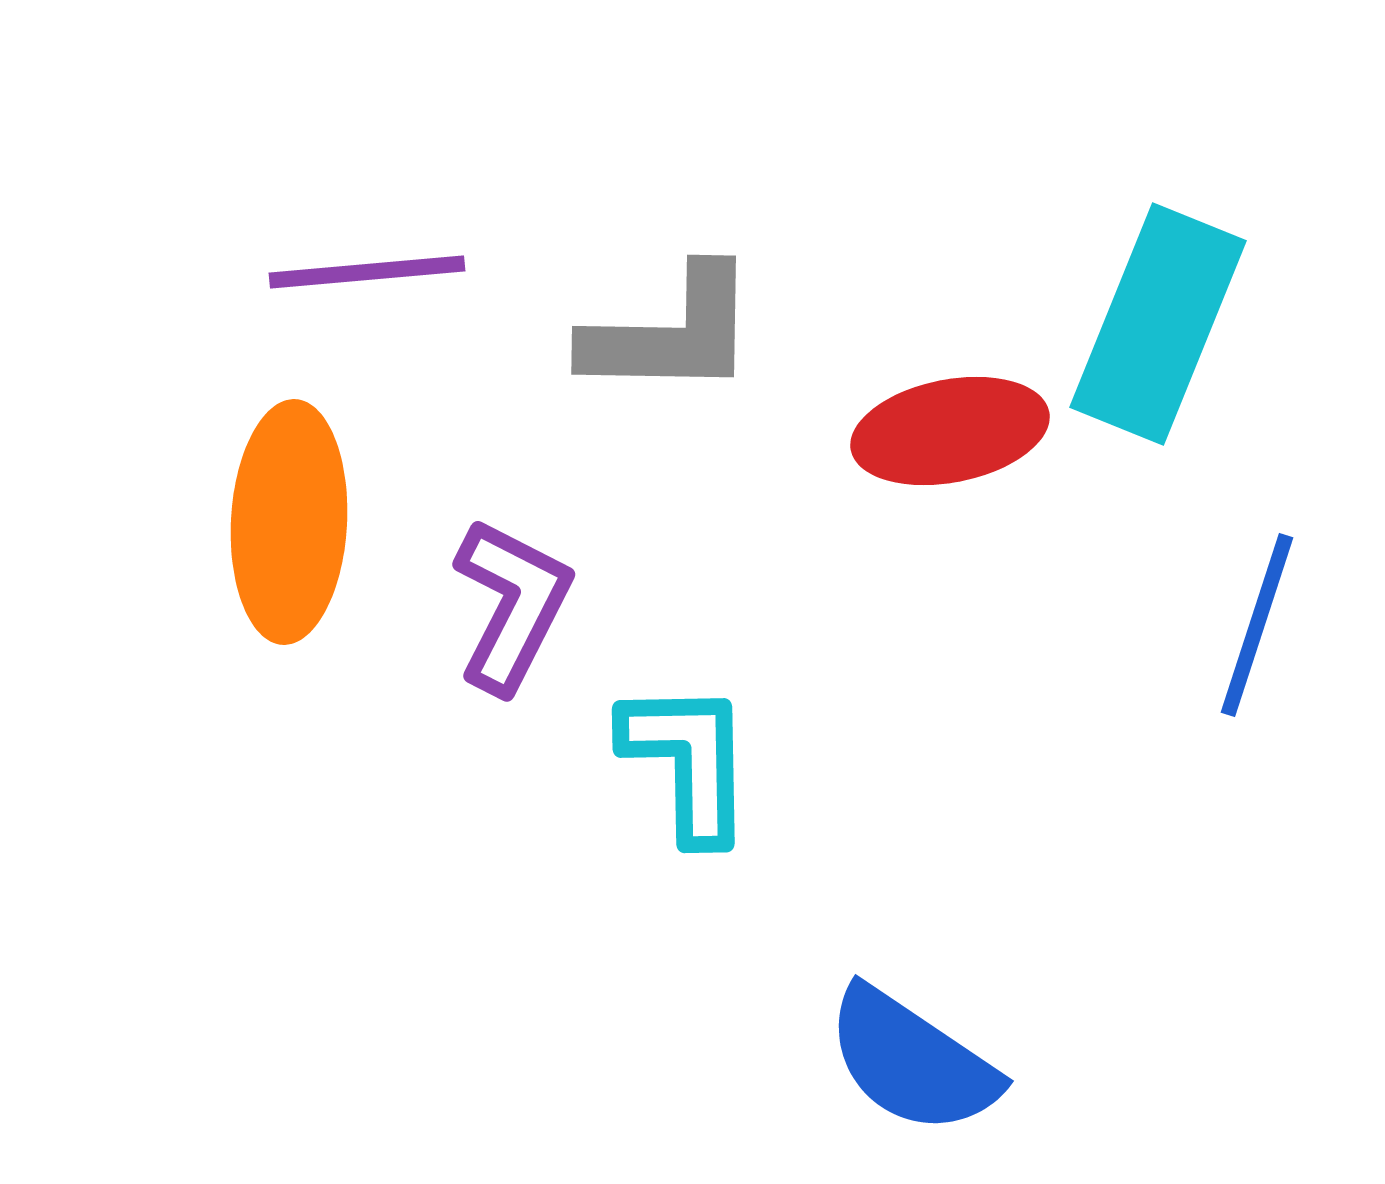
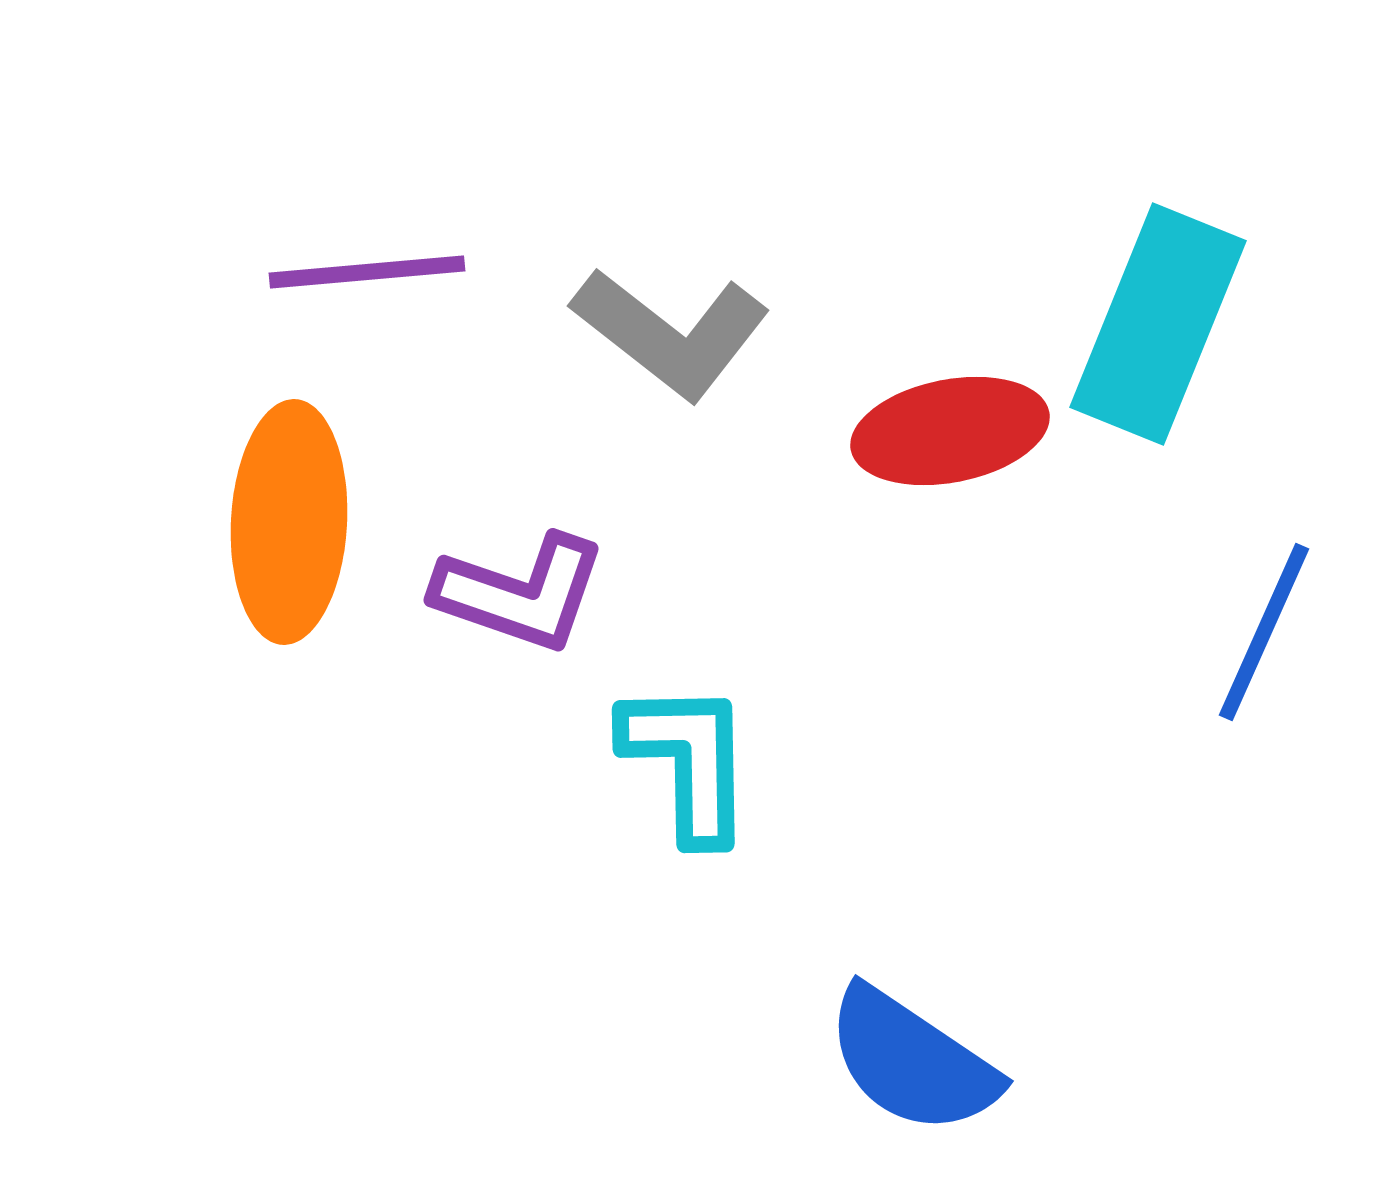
gray L-shape: rotated 37 degrees clockwise
purple L-shape: moved 8 px right, 12 px up; rotated 82 degrees clockwise
blue line: moved 7 px right, 7 px down; rotated 6 degrees clockwise
